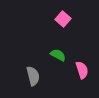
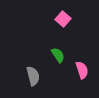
green semicircle: rotated 28 degrees clockwise
